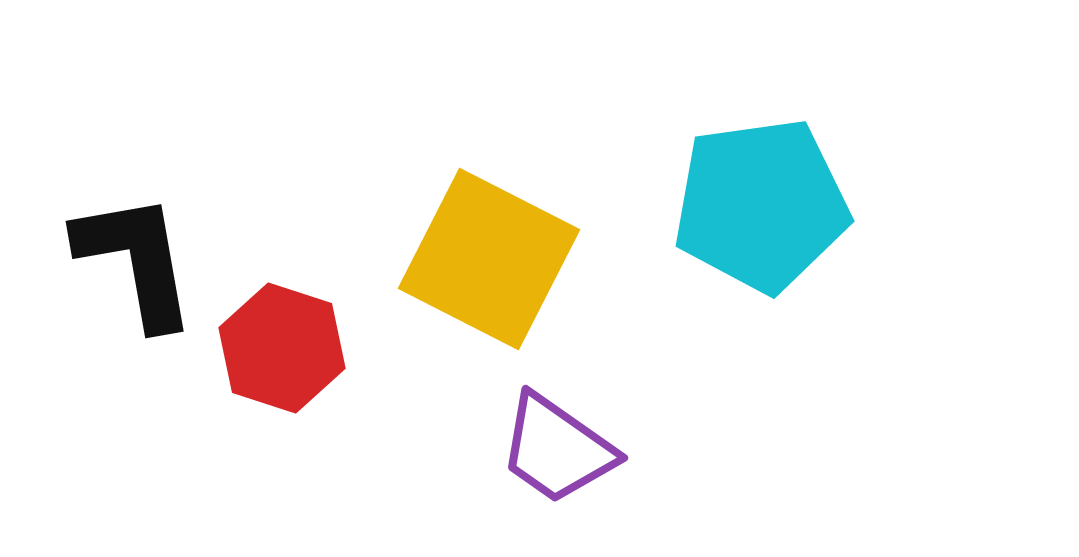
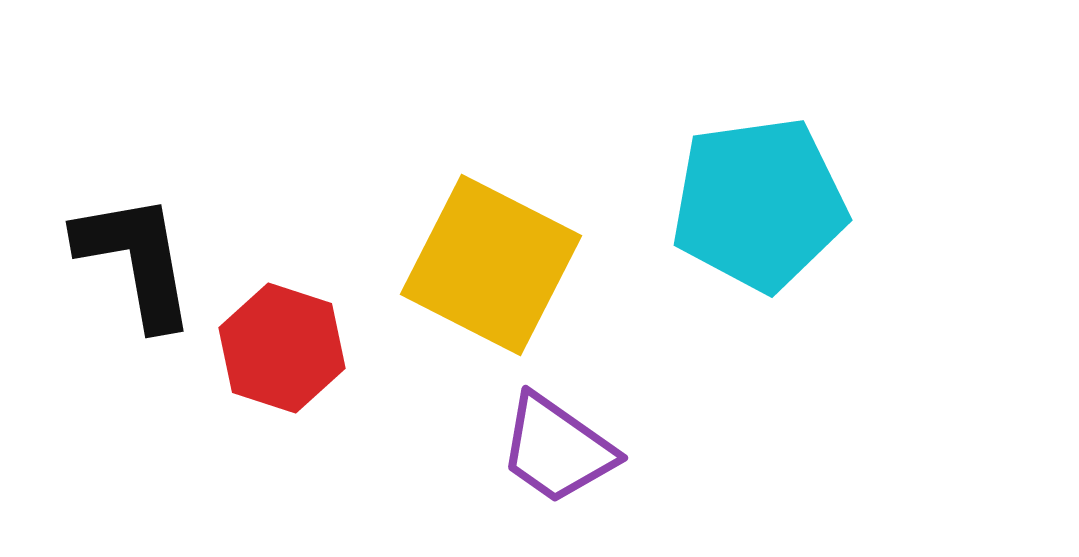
cyan pentagon: moved 2 px left, 1 px up
yellow square: moved 2 px right, 6 px down
